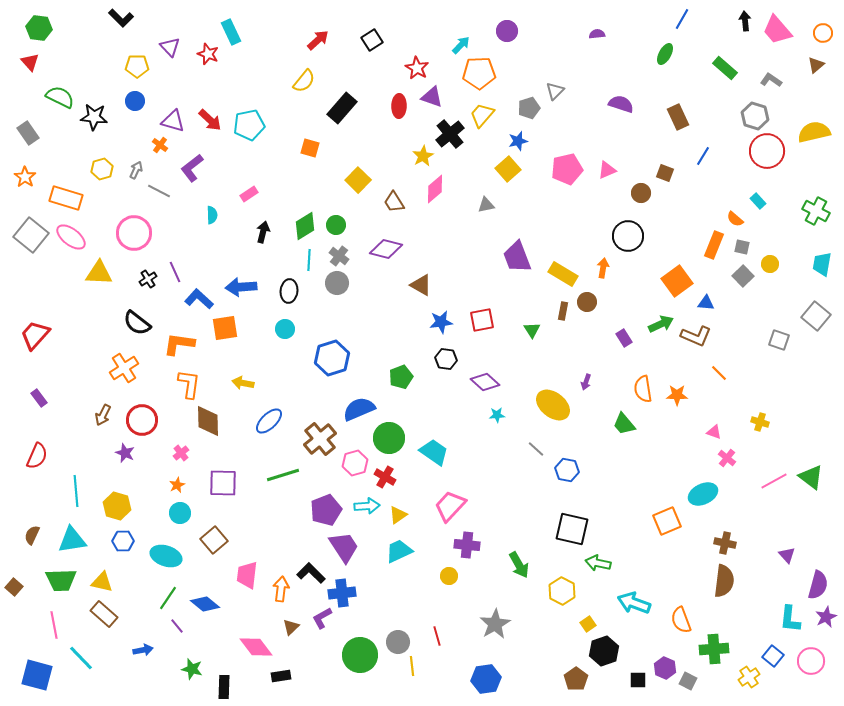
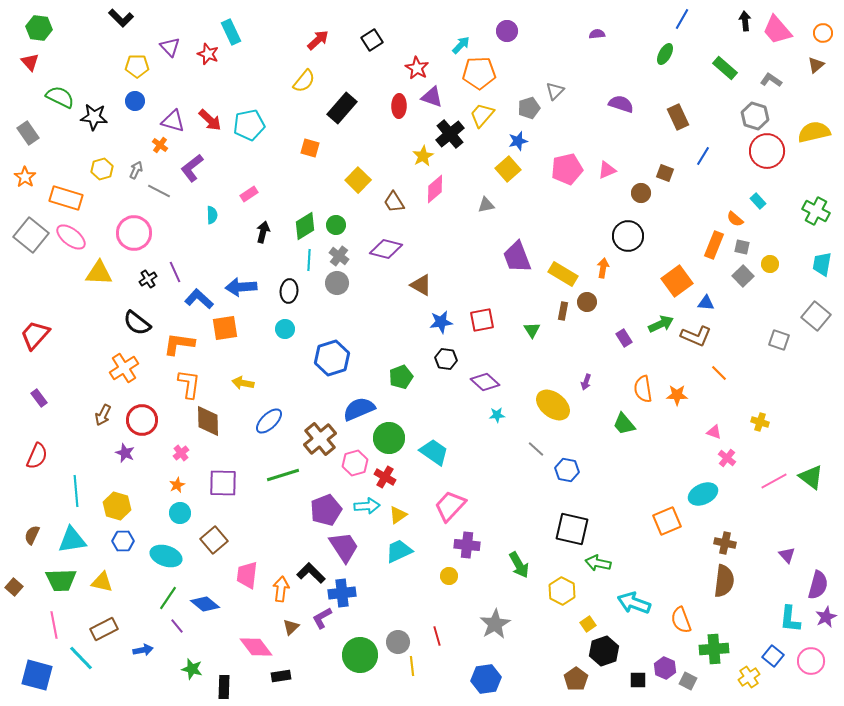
brown rectangle at (104, 614): moved 15 px down; rotated 68 degrees counterclockwise
